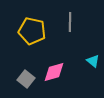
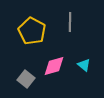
yellow pentagon: rotated 16 degrees clockwise
cyan triangle: moved 9 px left, 4 px down
pink diamond: moved 6 px up
